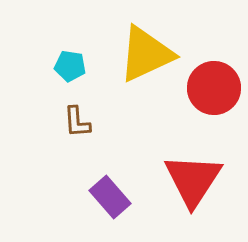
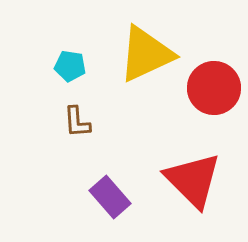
red triangle: rotated 18 degrees counterclockwise
